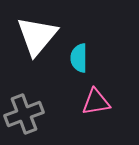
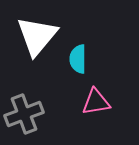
cyan semicircle: moved 1 px left, 1 px down
